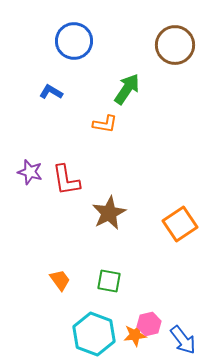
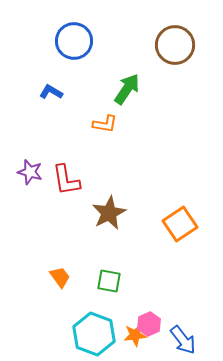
orange trapezoid: moved 3 px up
pink hexagon: rotated 10 degrees counterclockwise
